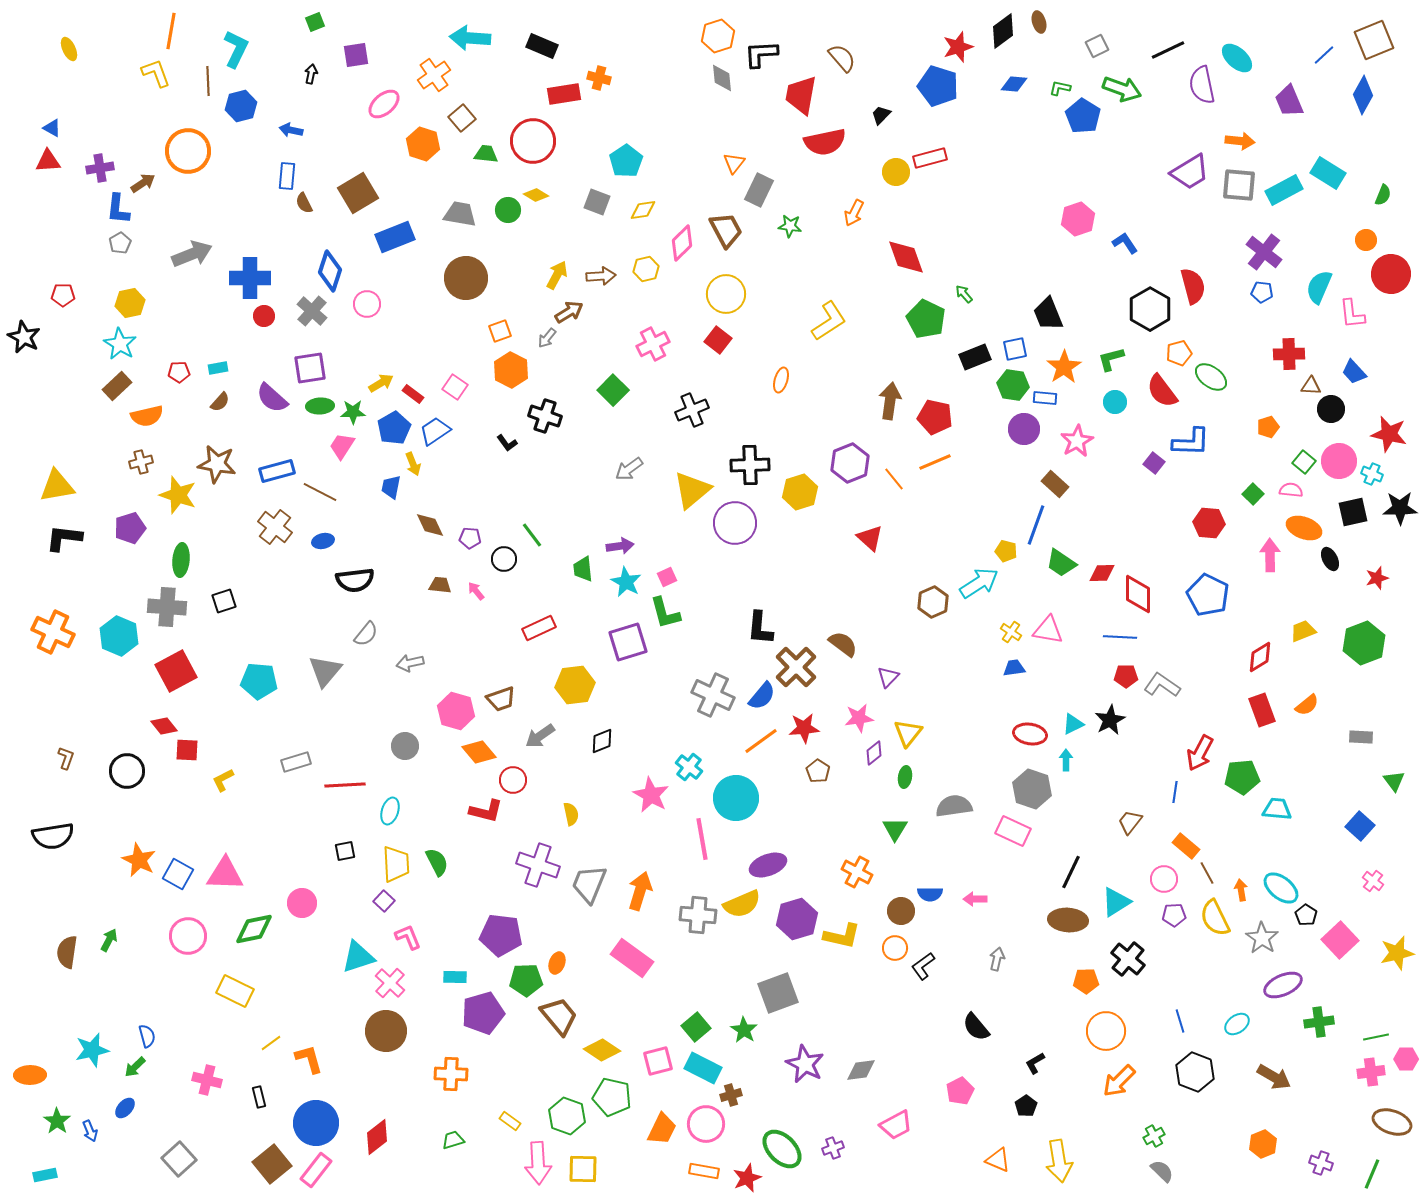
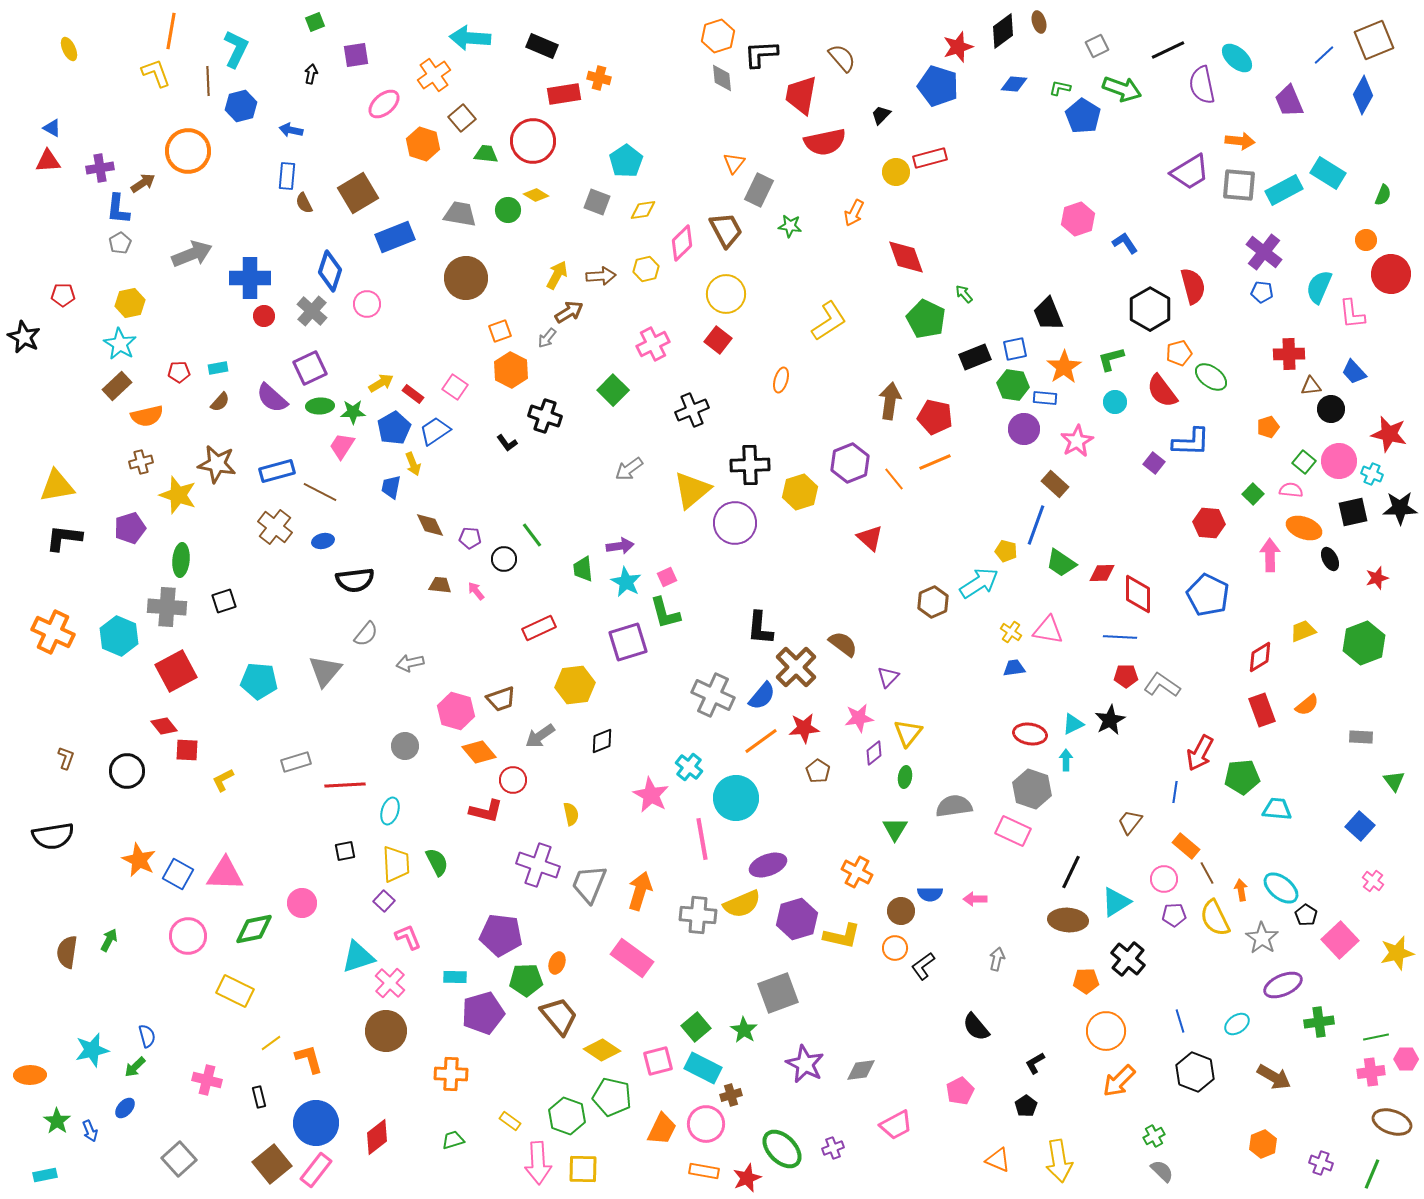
purple square at (310, 368): rotated 16 degrees counterclockwise
brown triangle at (1311, 386): rotated 10 degrees counterclockwise
